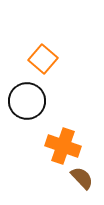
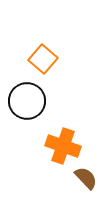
brown semicircle: moved 4 px right
